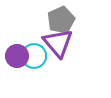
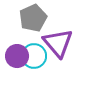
gray pentagon: moved 28 px left, 2 px up
